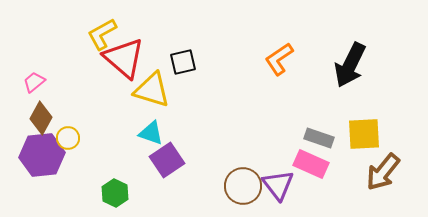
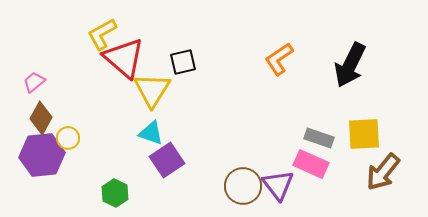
yellow triangle: rotated 45 degrees clockwise
